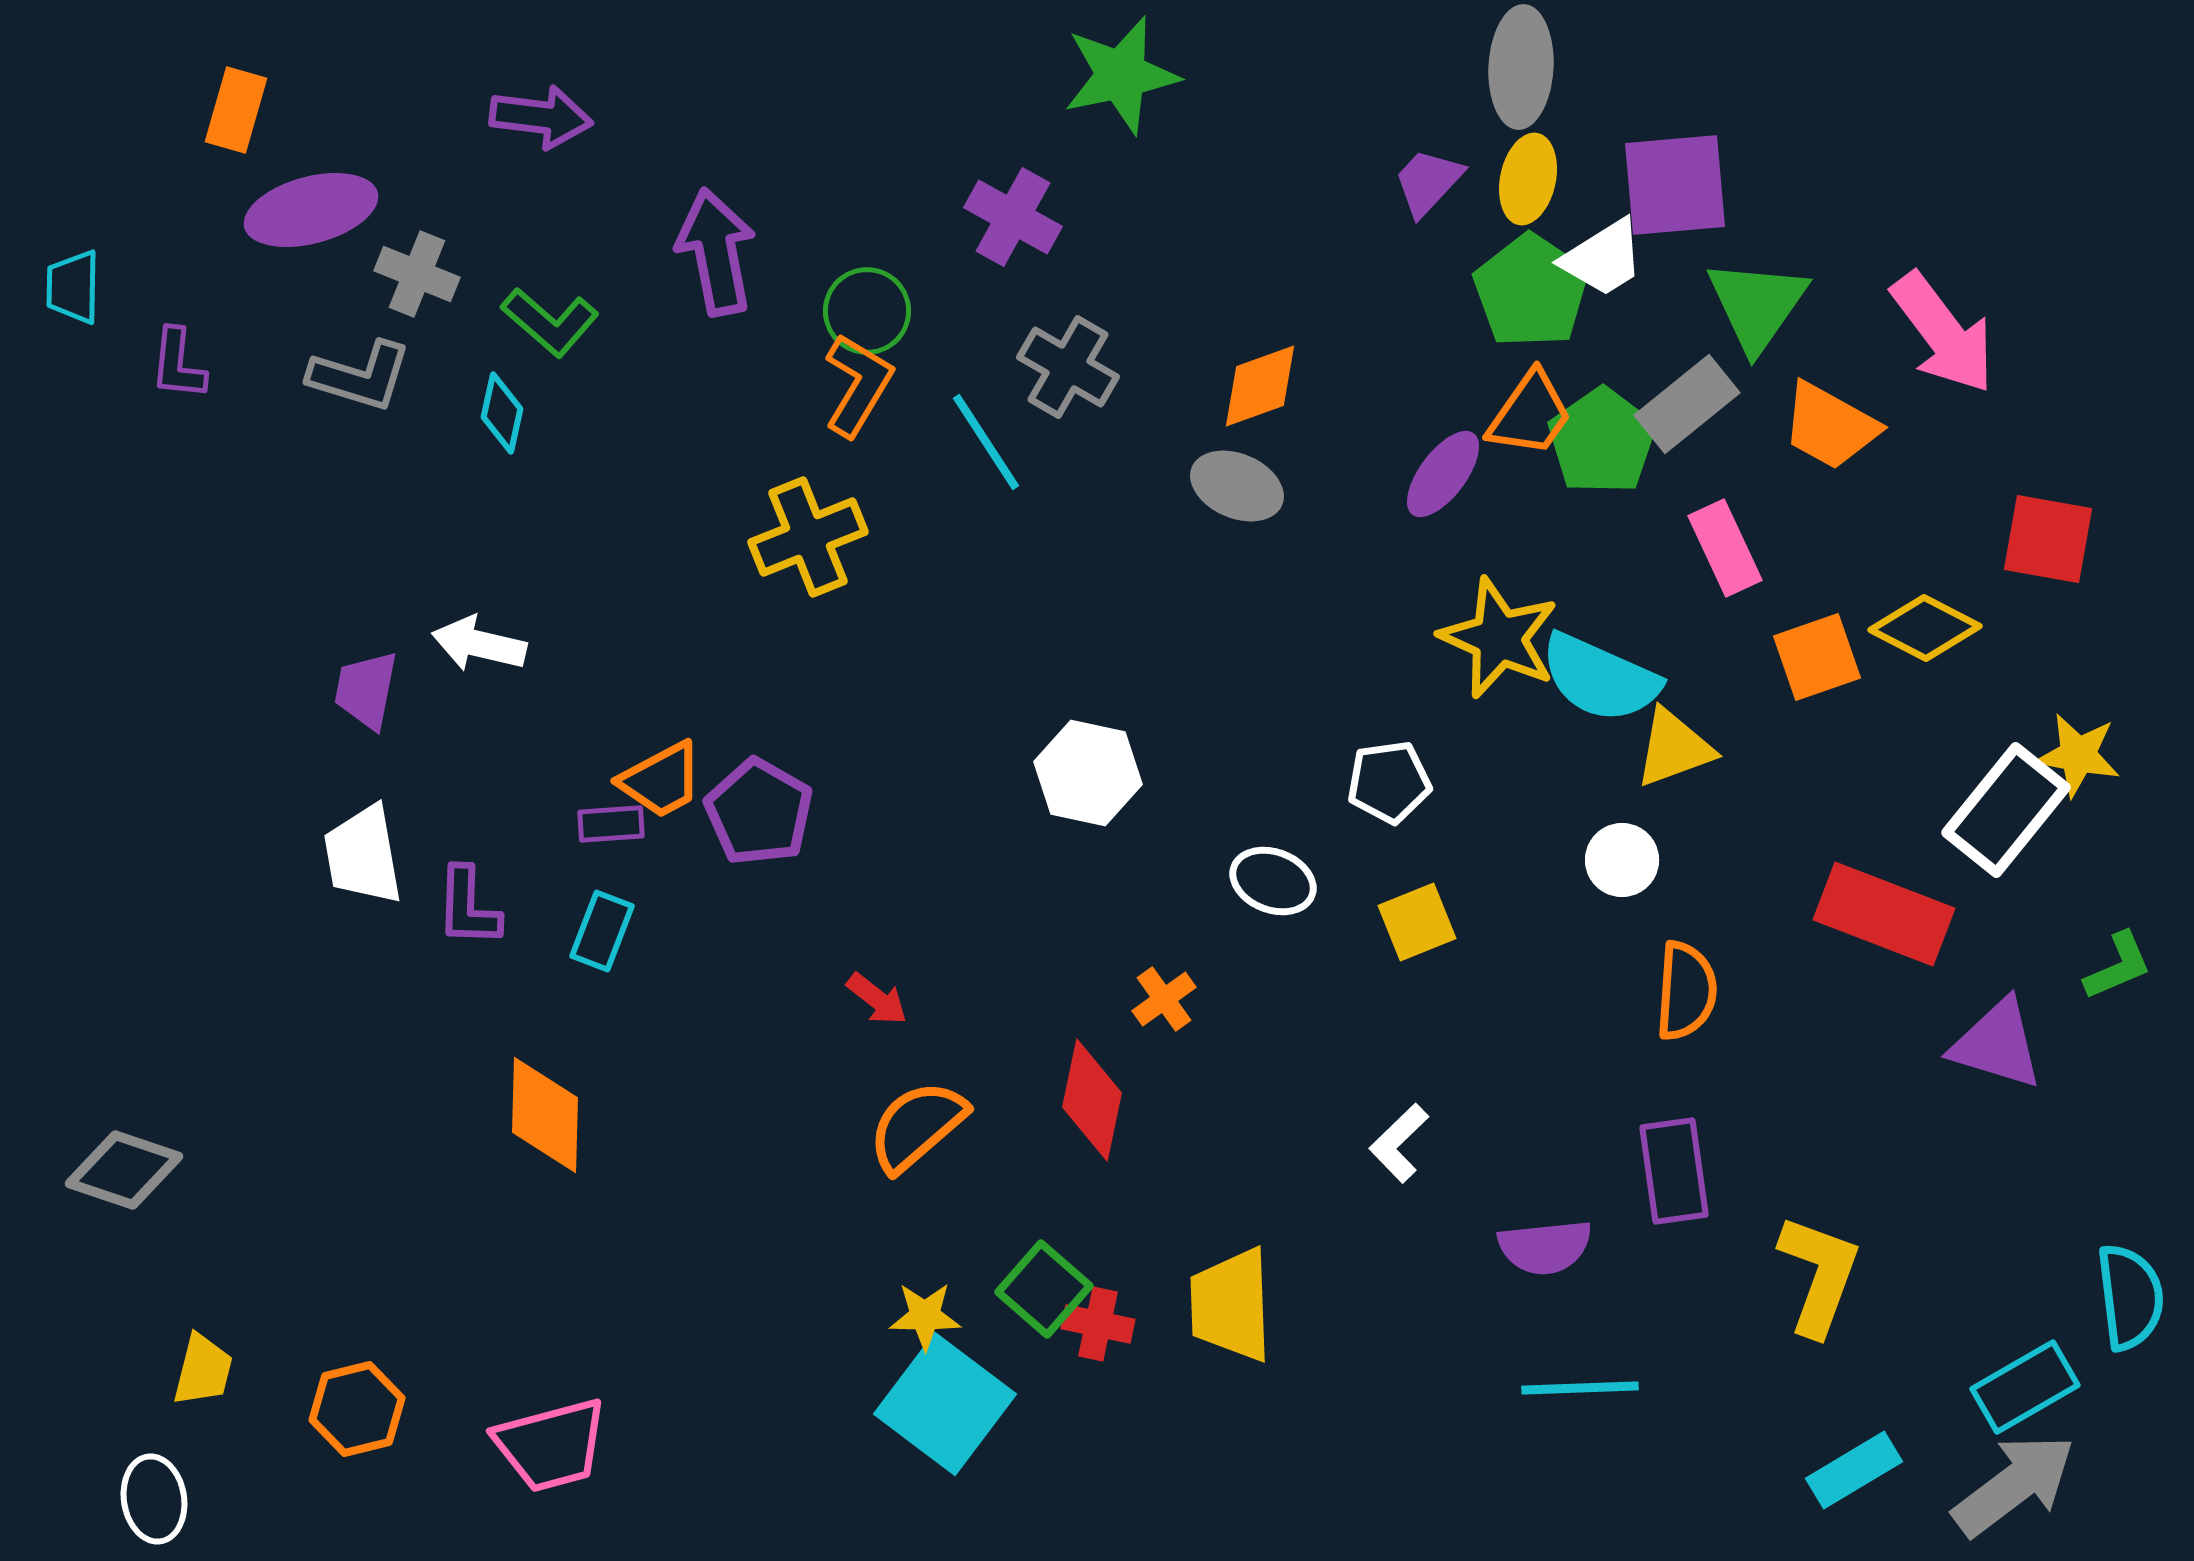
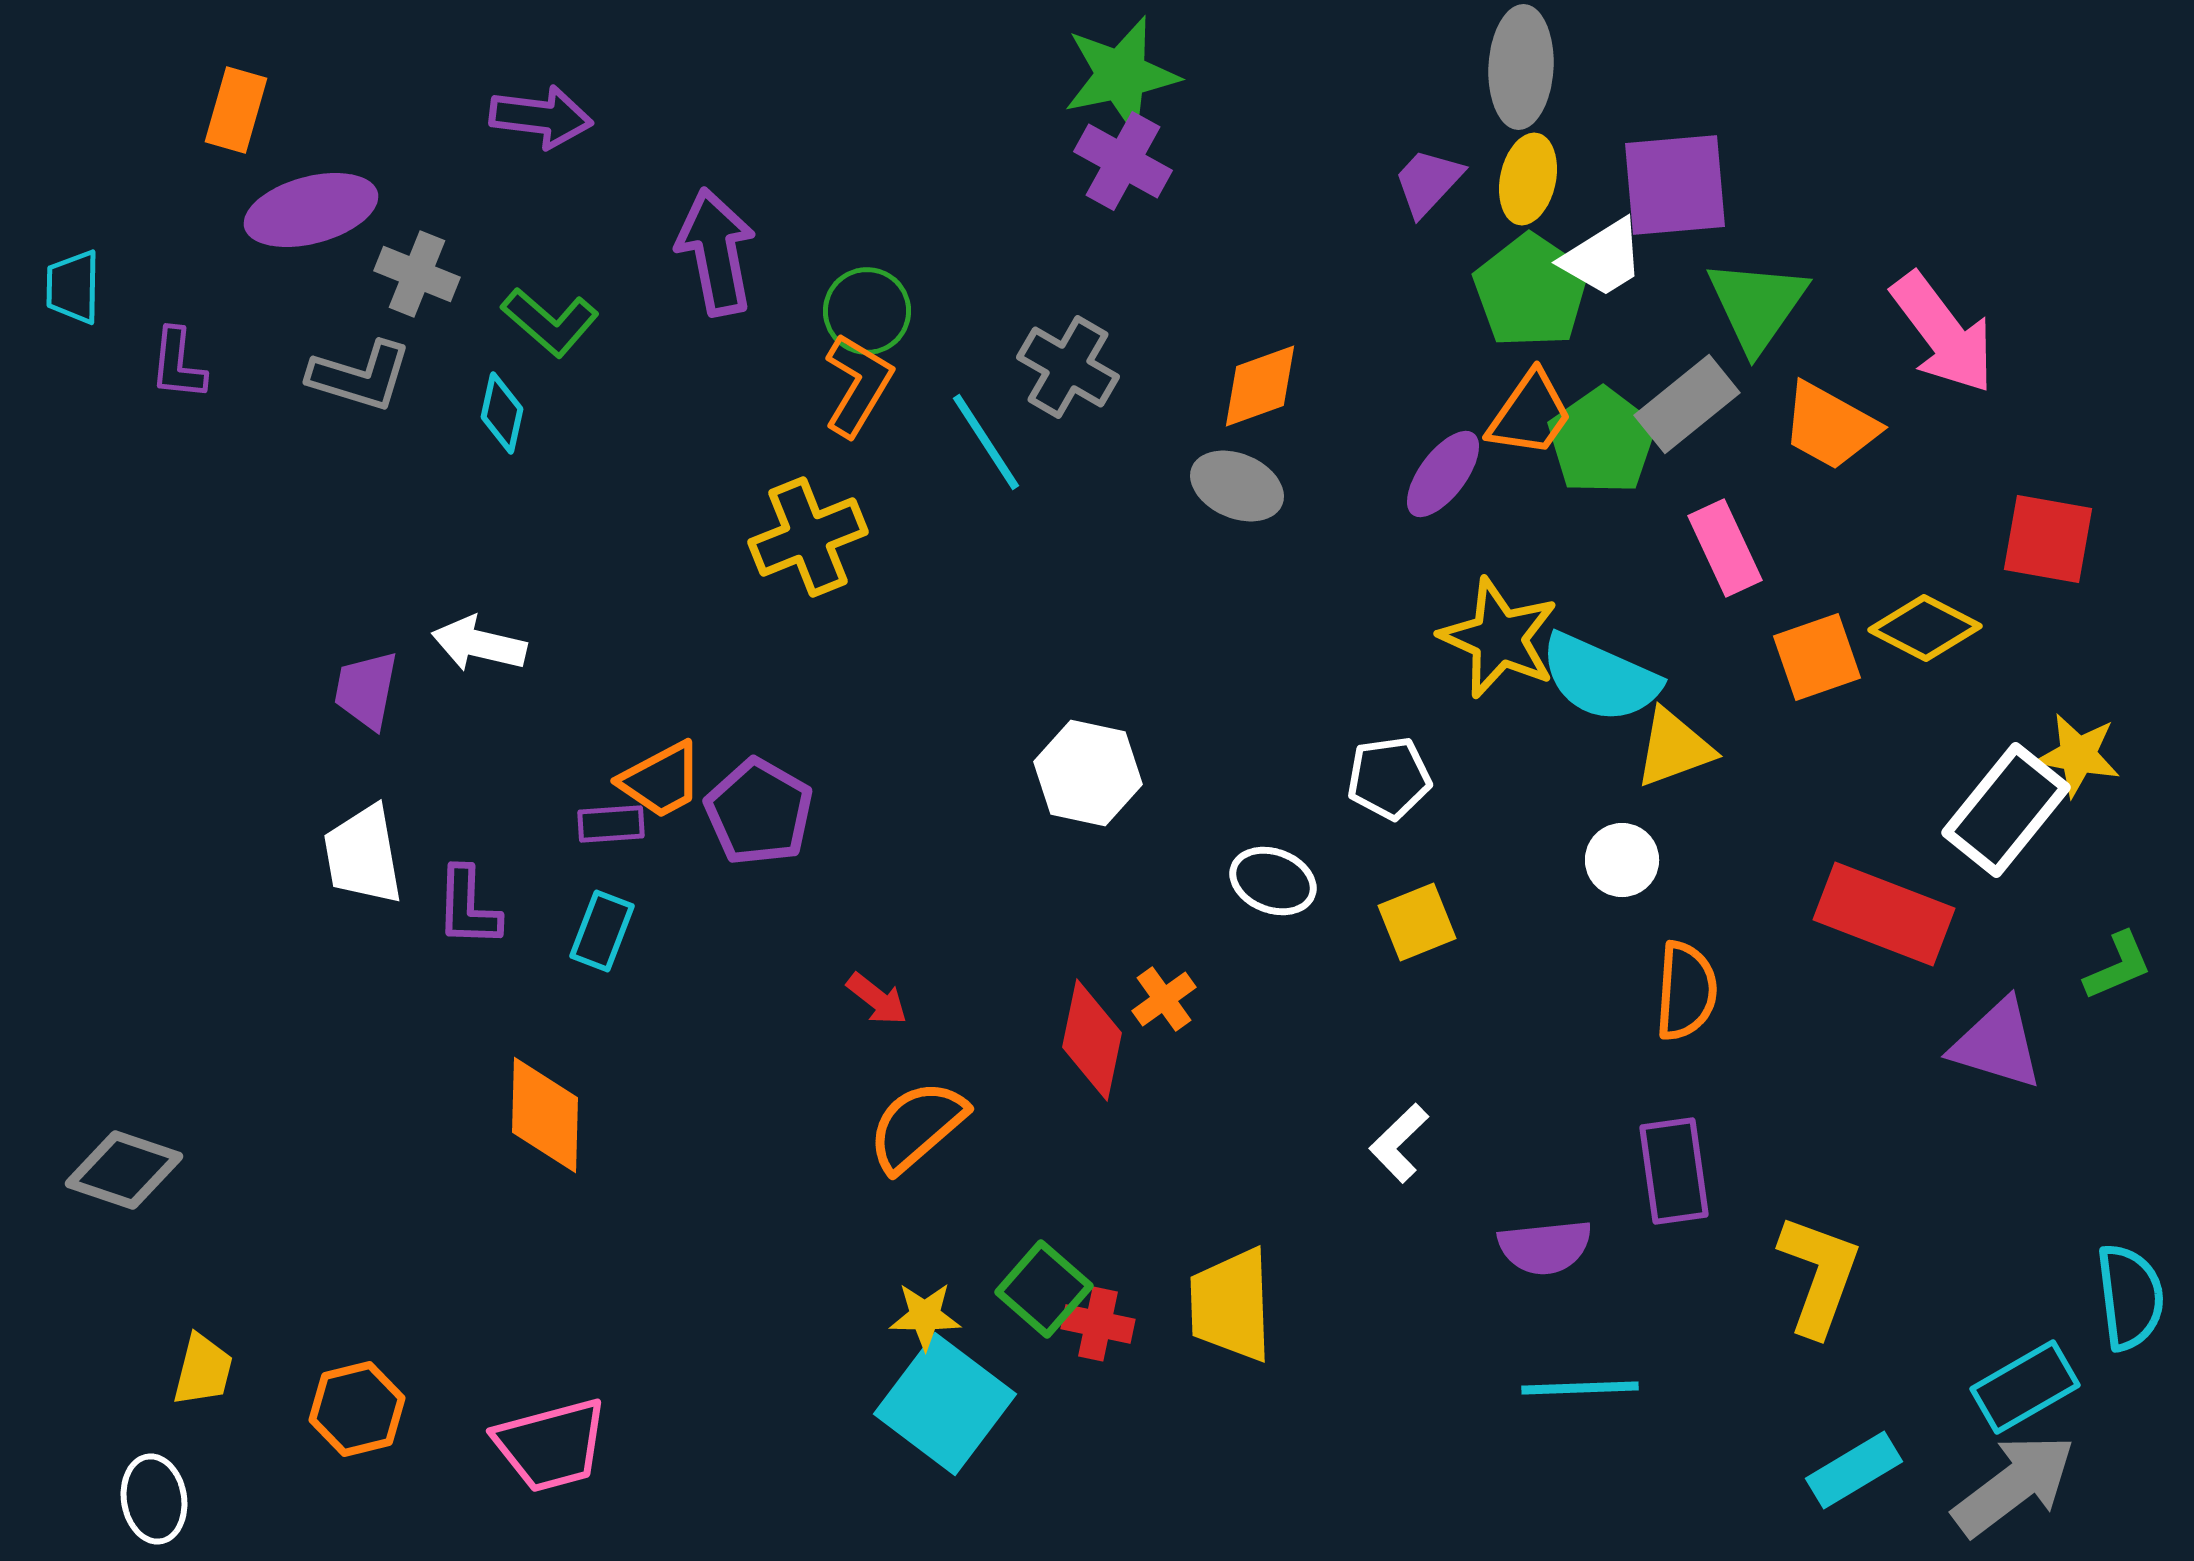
purple cross at (1013, 217): moved 110 px right, 56 px up
white pentagon at (1389, 782): moved 4 px up
red diamond at (1092, 1100): moved 60 px up
